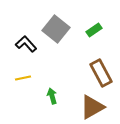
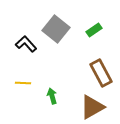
yellow line: moved 5 px down; rotated 14 degrees clockwise
